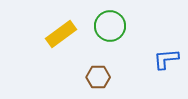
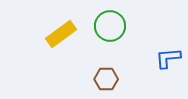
blue L-shape: moved 2 px right, 1 px up
brown hexagon: moved 8 px right, 2 px down
